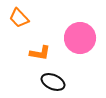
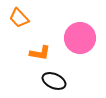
black ellipse: moved 1 px right, 1 px up
